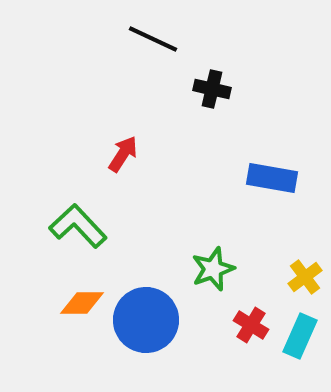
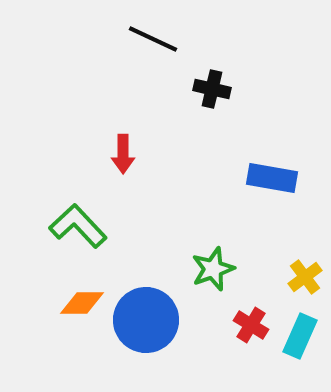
red arrow: rotated 147 degrees clockwise
